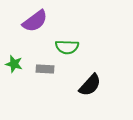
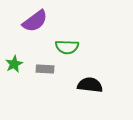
green star: rotated 30 degrees clockwise
black semicircle: rotated 125 degrees counterclockwise
